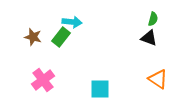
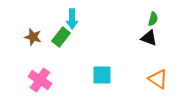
cyan arrow: moved 3 px up; rotated 84 degrees clockwise
pink cross: moved 3 px left; rotated 20 degrees counterclockwise
cyan square: moved 2 px right, 14 px up
